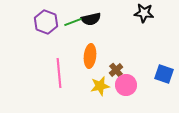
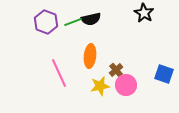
black star: rotated 24 degrees clockwise
pink line: rotated 20 degrees counterclockwise
